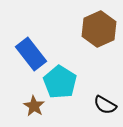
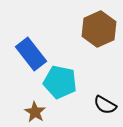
cyan pentagon: rotated 20 degrees counterclockwise
brown star: moved 1 px right, 6 px down
